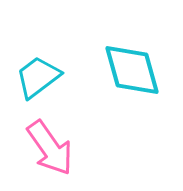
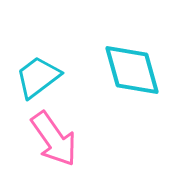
pink arrow: moved 4 px right, 9 px up
